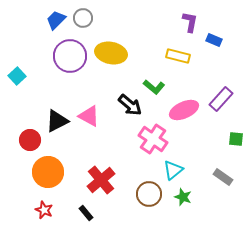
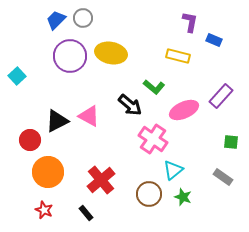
purple rectangle: moved 3 px up
green square: moved 5 px left, 3 px down
